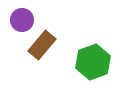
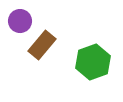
purple circle: moved 2 px left, 1 px down
